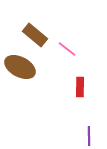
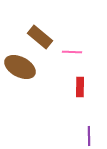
brown rectangle: moved 5 px right, 2 px down
pink line: moved 5 px right, 3 px down; rotated 36 degrees counterclockwise
